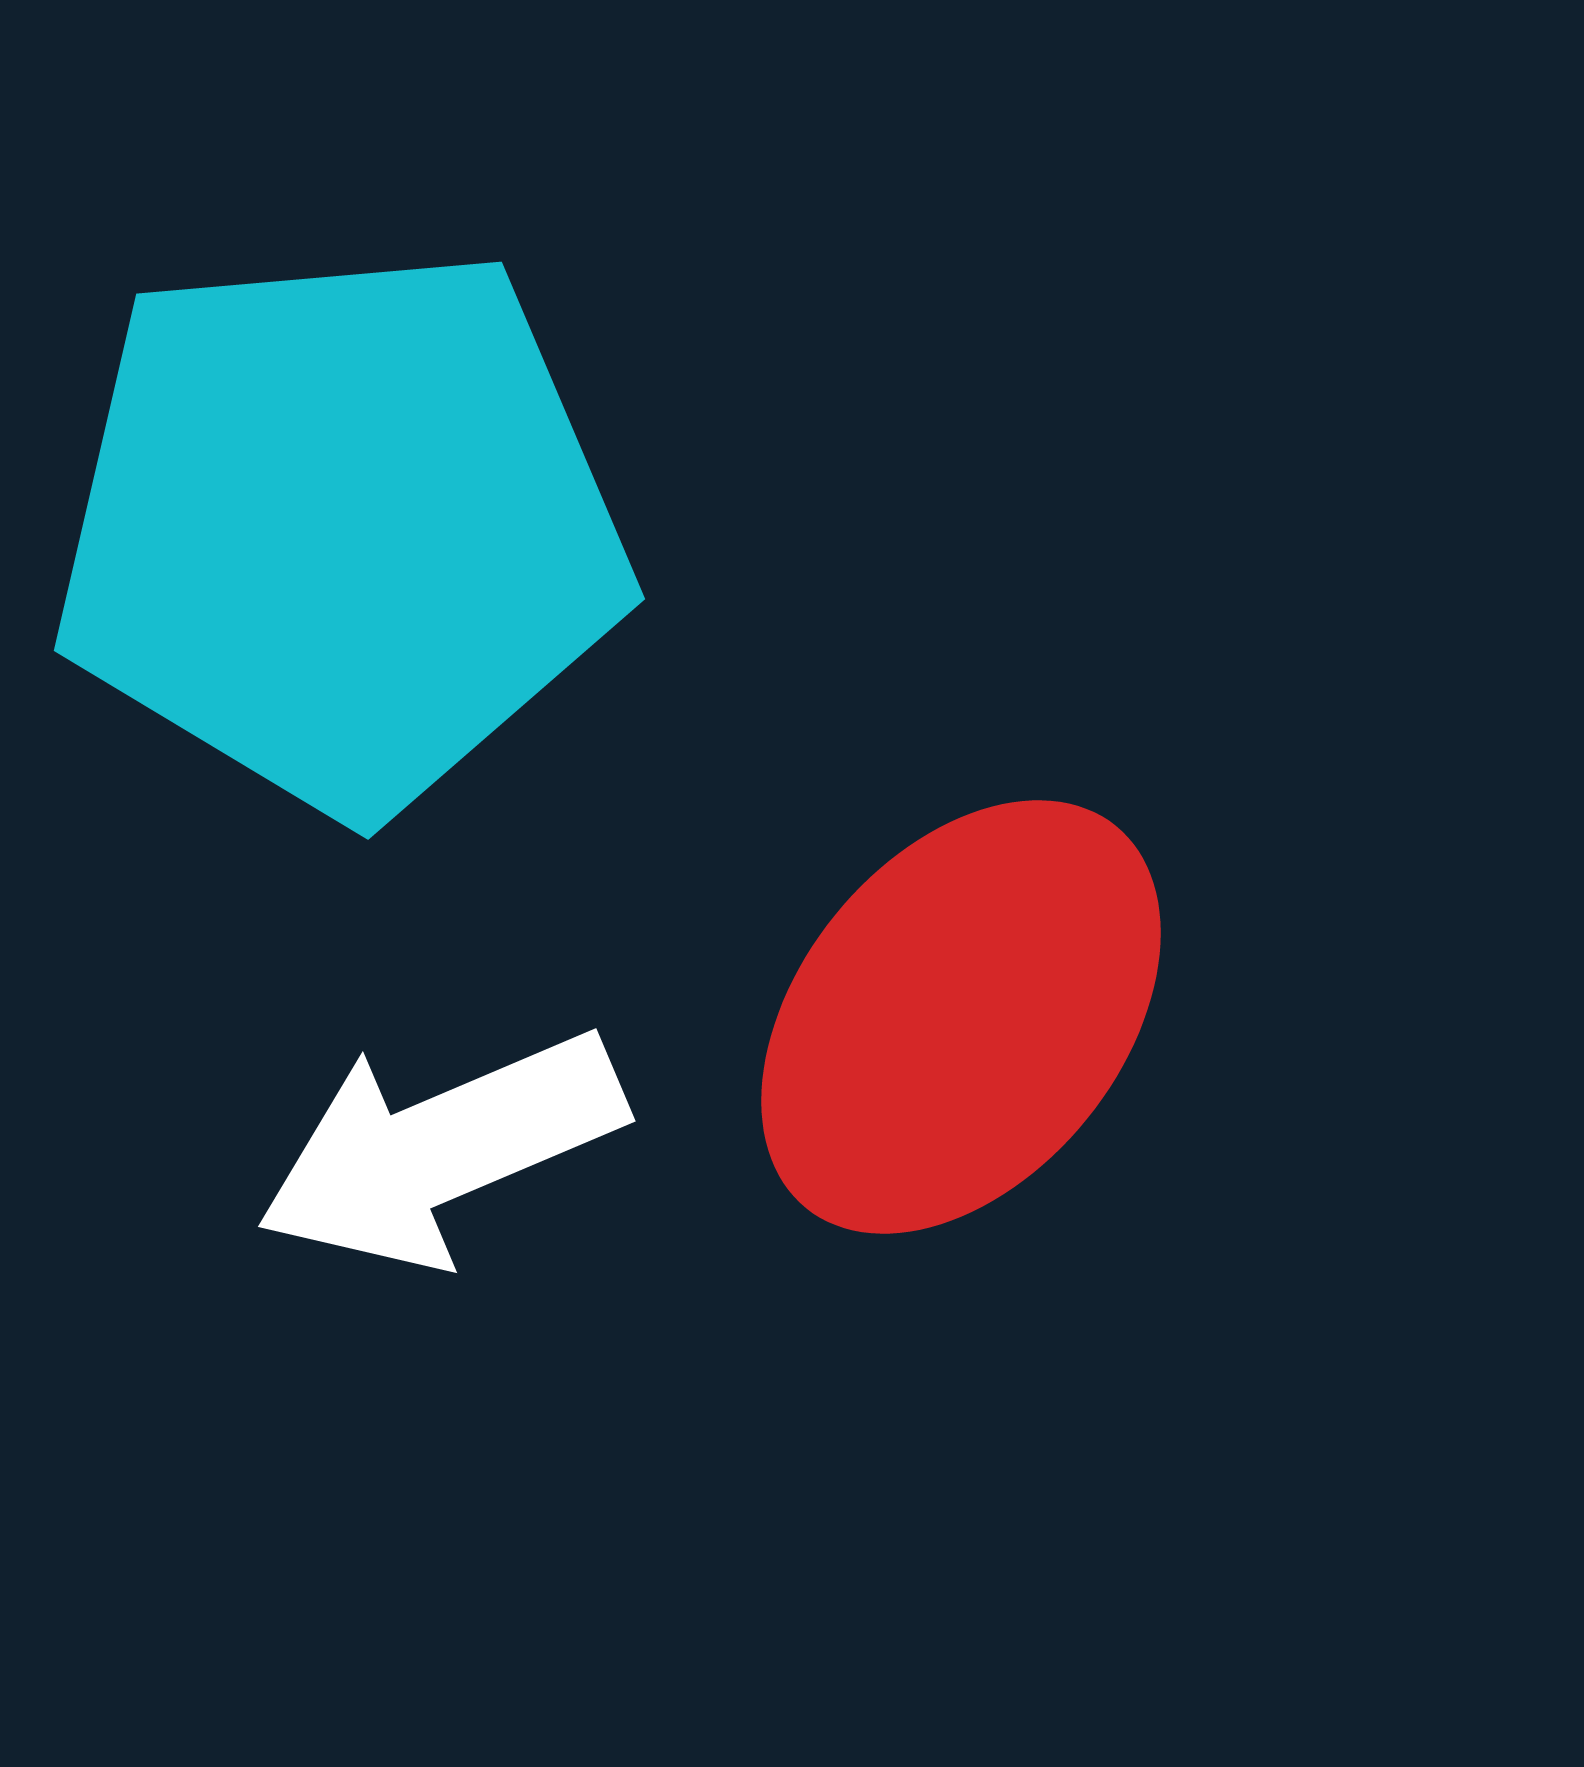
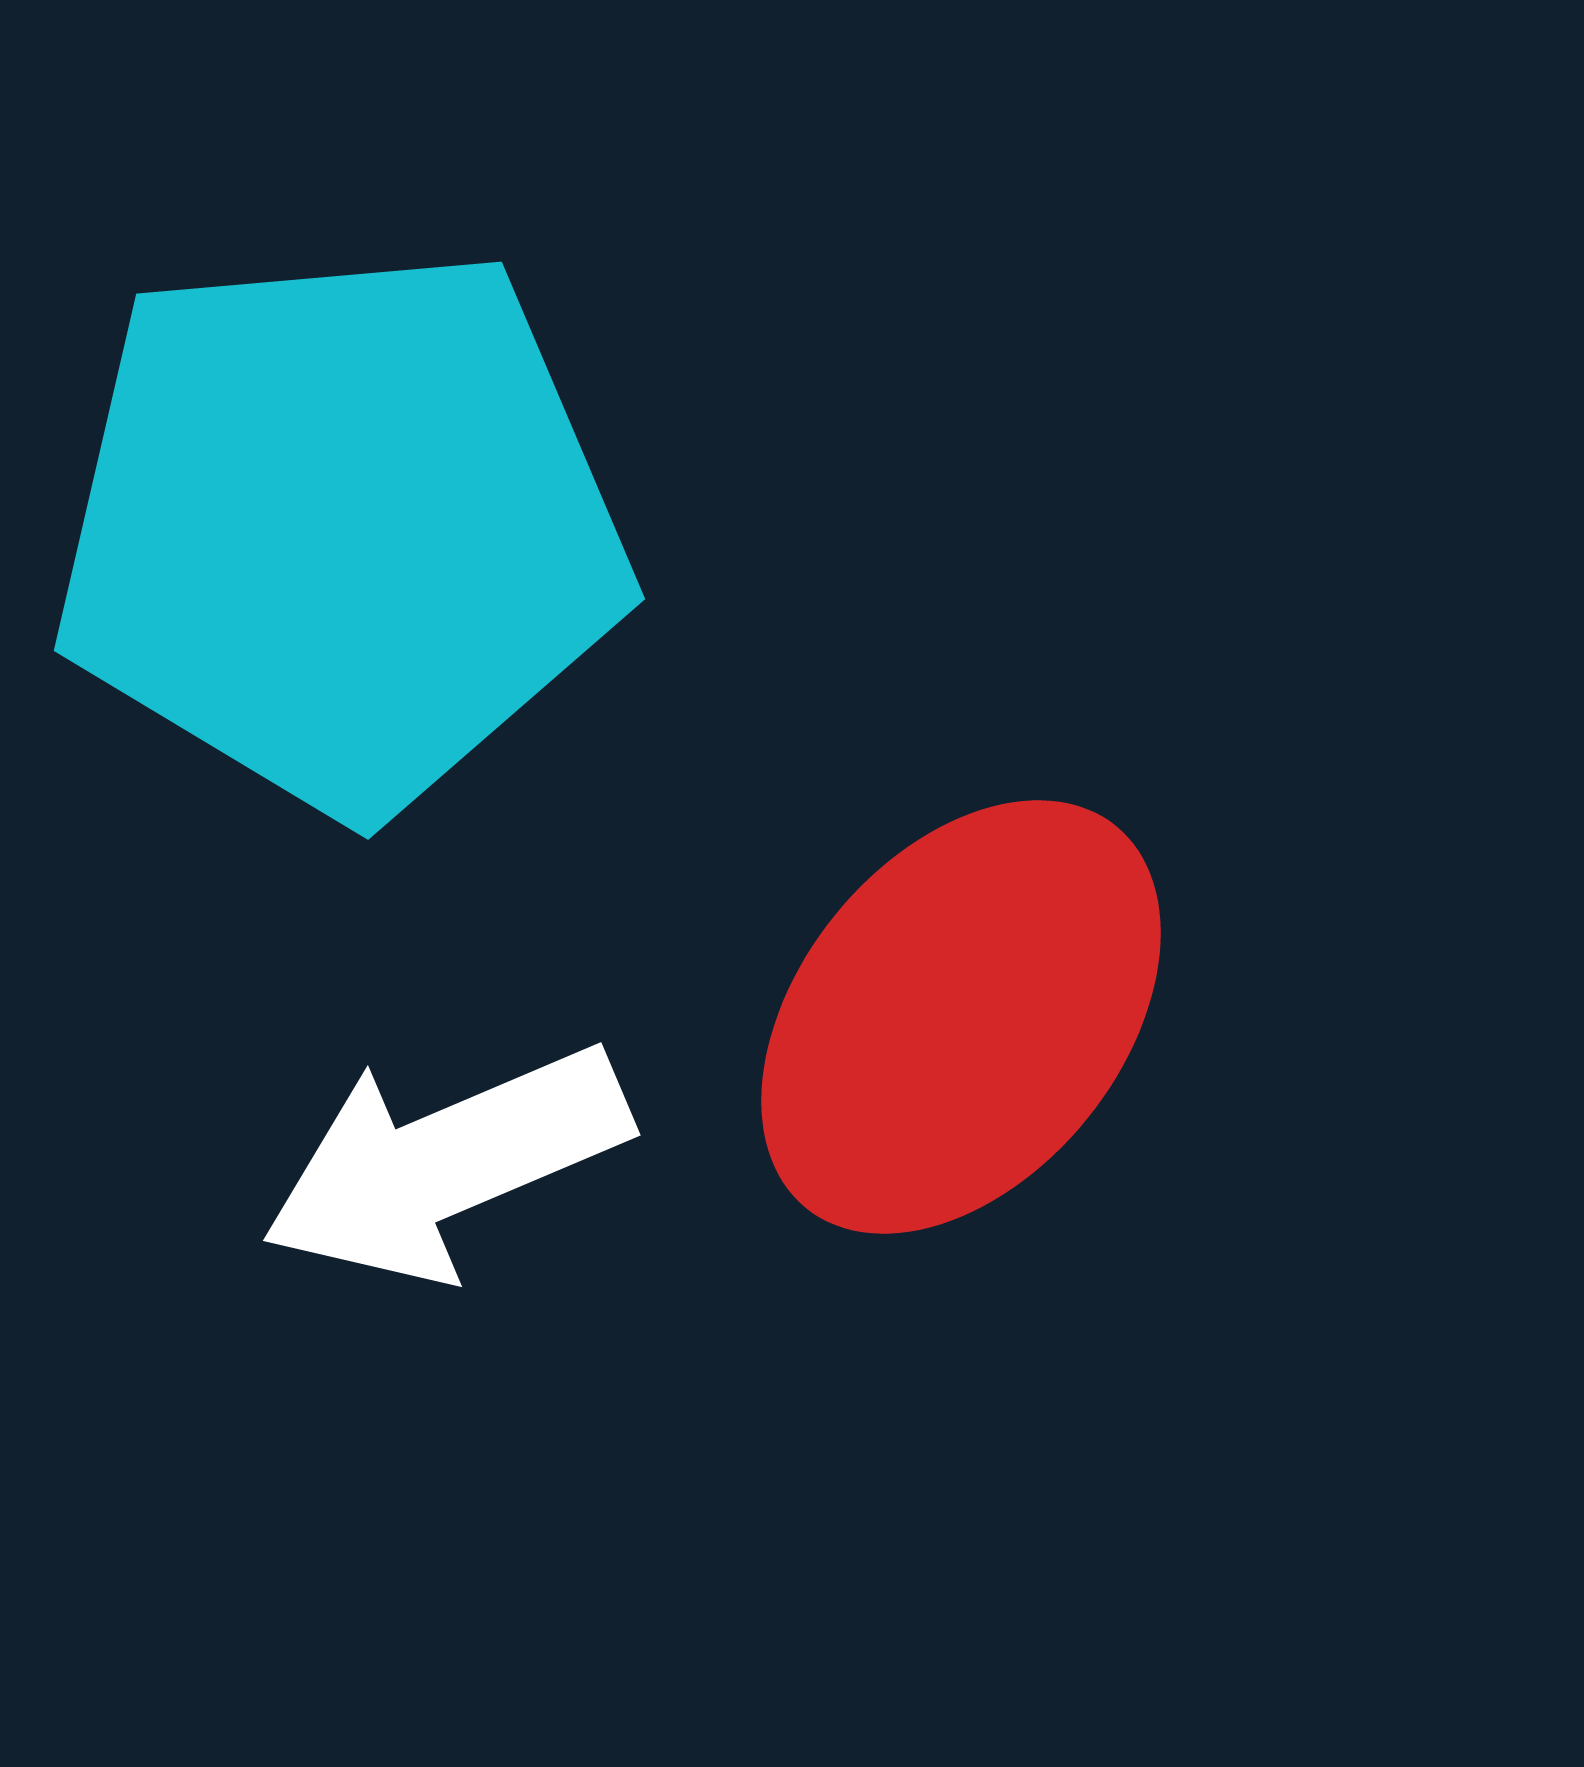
white arrow: moved 5 px right, 14 px down
